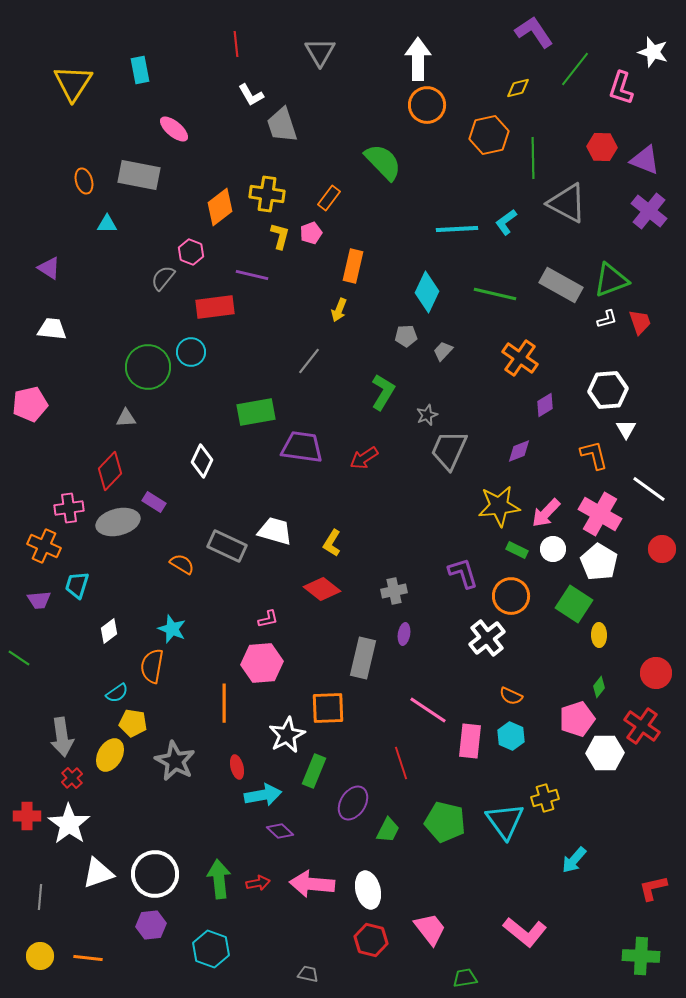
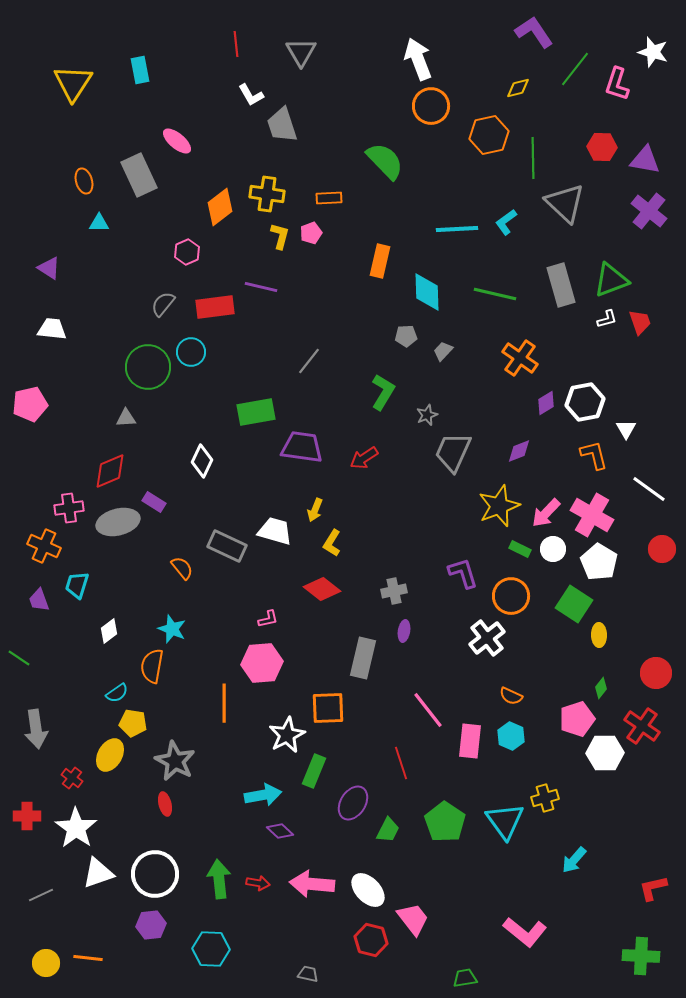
gray triangle at (320, 52): moved 19 px left
white arrow at (418, 59): rotated 21 degrees counterclockwise
pink L-shape at (621, 88): moved 4 px left, 4 px up
orange circle at (427, 105): moved 4 px right, 1 px down
pink ellipse at (174, 129): moved 3 px right, 12 px down
purple triangle at (645, 160): rotated 12 degrees counterclockwise
green semicircle at (383, 162): moved 2 px right, 1 px up
gray rectangle at (139, 175): rotated 54 degrees clockwise
orange rectangle at (329, 198): rotated 50 degrees clockwise
gray triangle at (567, 203): moved 2 px left; rotated 15 degrees clockwise
cyan triangle at (107, 224): moved 8 px left, 1 px up
pink hexagon at (191, 252): moved 4 px left; rotated 15 degrees clockwise
orange rectangle at (353, 266): moved 27 px right, 5 px up
purple line at (252, 275): moved 9 px right, 12 px down
gray semicircle at (163, 278): moved 26 px down
gray rectangle at (561, 285): rotated 45 degrees clockwise
cyan diamond at (427, 292): rotated 27 degrees counterclockwise
yellow arrow at (339, 310): moved 24 px left, 200 px down
white hexagon at (608, 390): moved 23 px left, 12 px down; rotated 6 degrees counterclockwise
purple diamond at (545, 405): moved 1 px right, 2 px up
gray trapezoid at (449, 450): moved 4 px right, 2 px down
red diamond at (110, 471): rotated 24 degrees clockwise
yellow star at (499, 506): rotated 15 degrees counterclockwise
pink cross at (600, 514): moved 8 px left, 1 px down
green rectangle at (517, 550): moved 3 px right, 1 px up
orange semicircle at (182, 564): moved 4 px down; rotated 20 degrees clockwise
purple trapezoid at (39, 600): rotated 75 degrees clockwise
purple ellipse at (404, 634): moved 3 px up
green diamond at (599, 687): moved 2 px right, 1 px down
pink line at (428, 710): rotated 18 degrees clockwise
gray arrow at (62, 737): moved 26 px left, 8 px up
red ellipse at (237, 767): moved 72 px left, 37 px down
red cross at (72, 778): rotated 10 degrees counterclockwise
green pentagon at (445, 822): rotated 21 degrees clockwise
white star at (69, 824): moved 7 px right, 4 px down
red arrow at (258, 883): rotated 20 degrees clockwise
white ellipse at (368, 890): rotated 30 degrees counterclockwise
gray line at (40, 897): moved 1 px right, 2 px up; rotated 60 degrees clockwise
pink trapezoid at (430, 929): moved 17 px left, 10 px up
cyan hexagon at (211, 949): rotated 18 degrees counterclockwise
yellow circle at (40, 956): moved 6 px right, 7 px down
